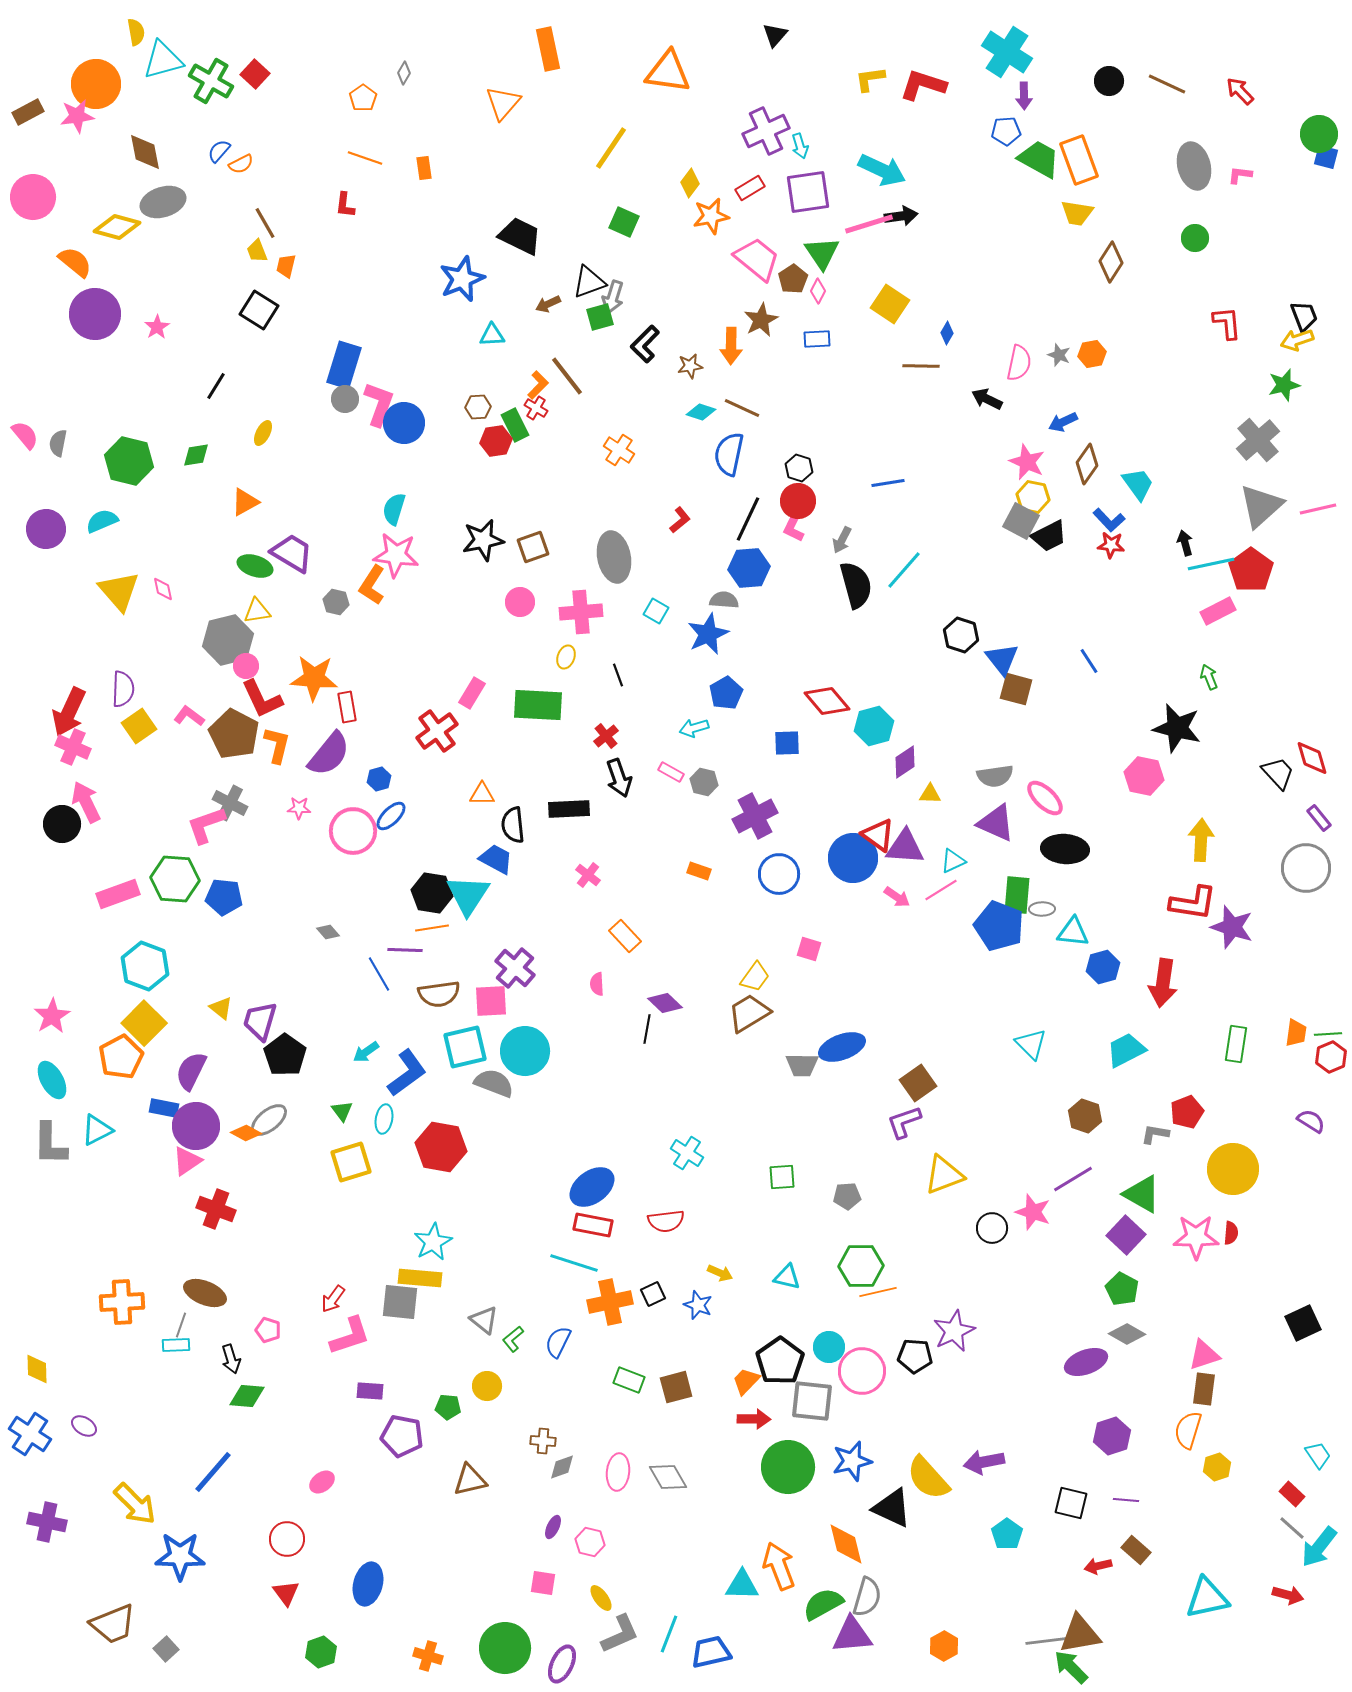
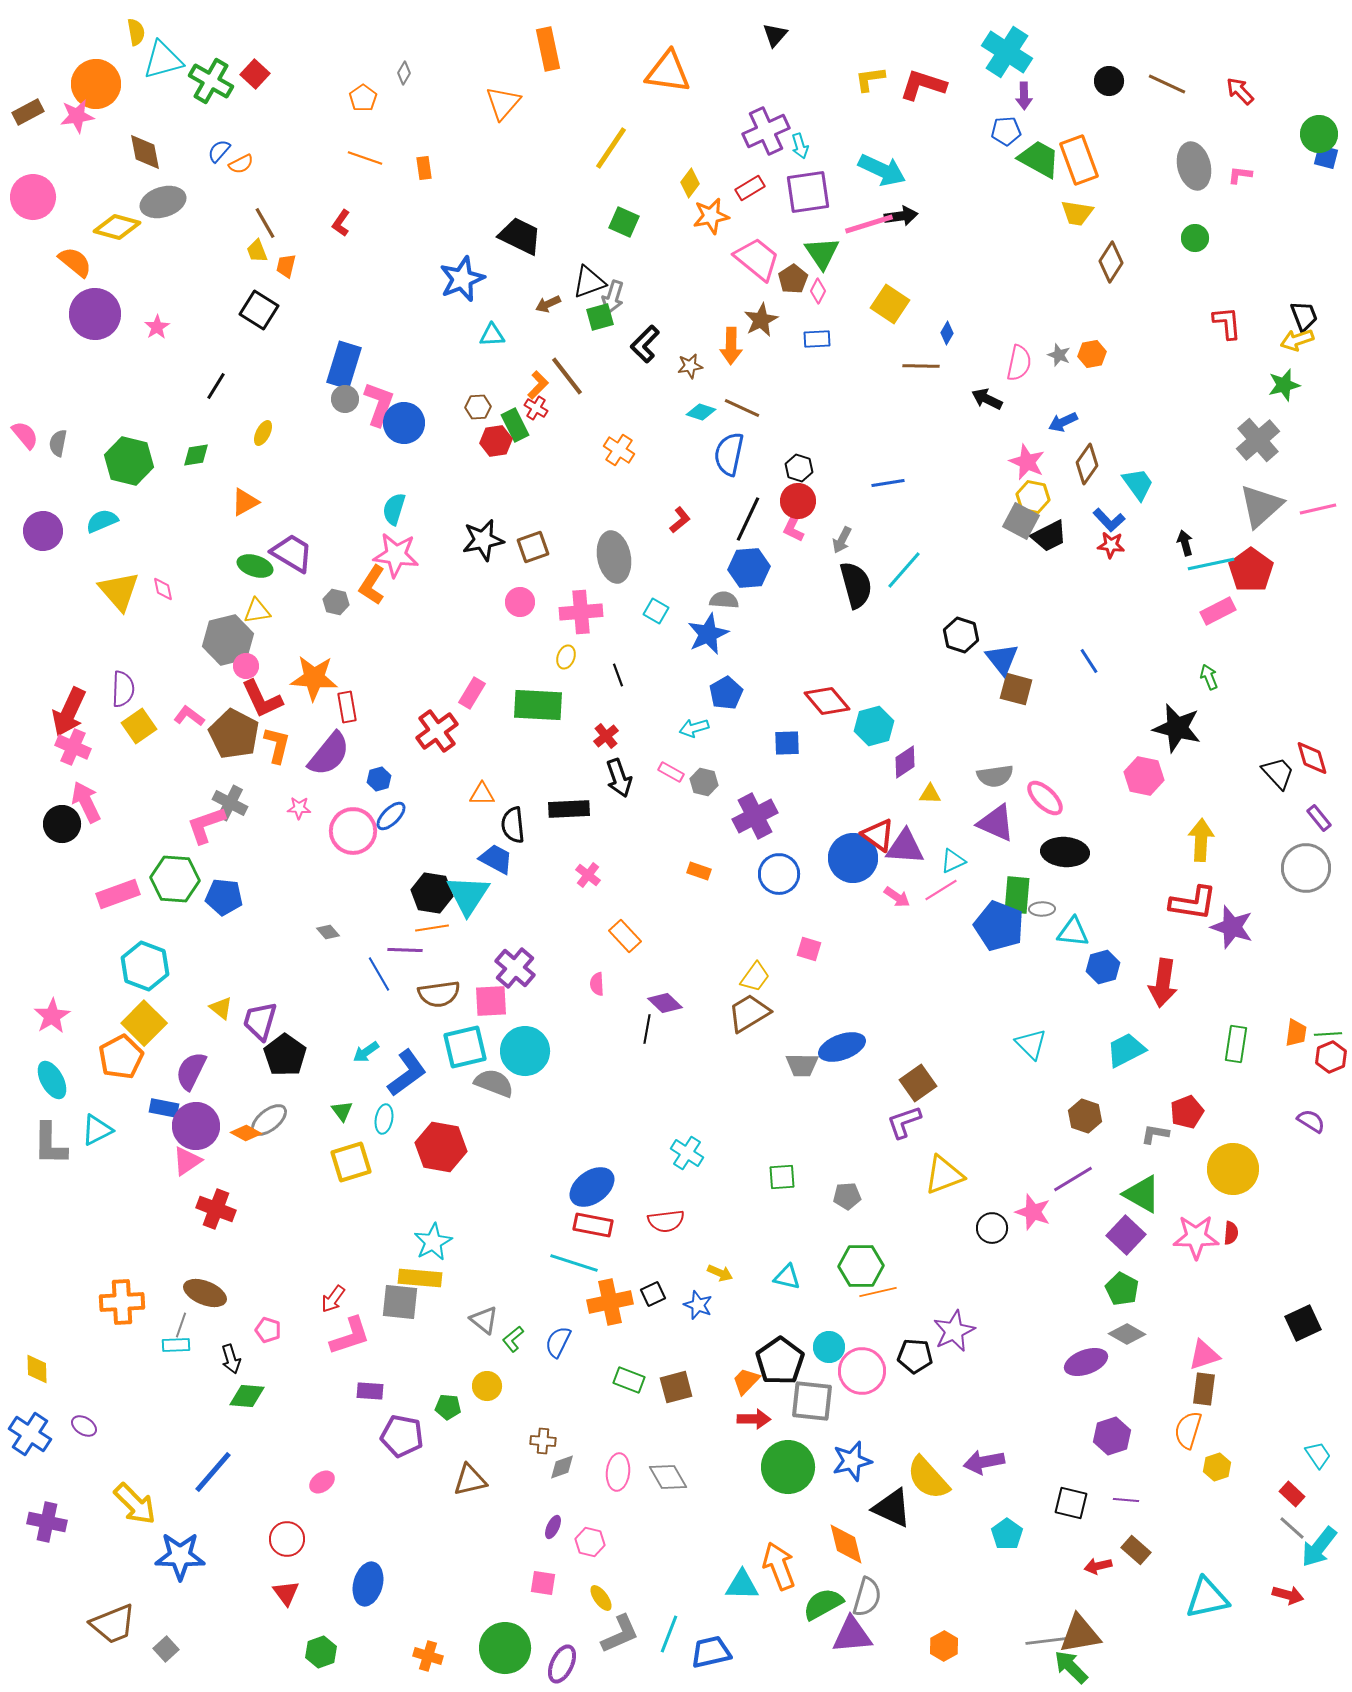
red L-shape at (345, 205): moved 4 px left, 18 px down; rotated 28 degrees clockwise
purple circle at (46, 529): moved 3 px left, 2 px down
black ellipse at (1065, 849): moved 3 px down
